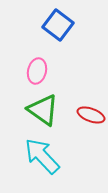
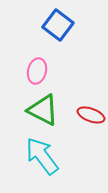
green triangle: rotated 8 degrees counterclockwise
cyan arrow: rotated 6 degrees clockwise
